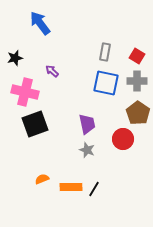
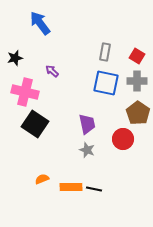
black square: rotated 36 degrees counterclockwise
black line: rotated 70 degrees clockwise
